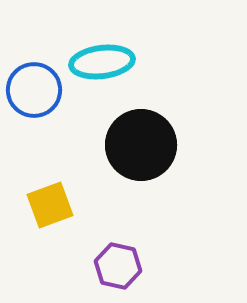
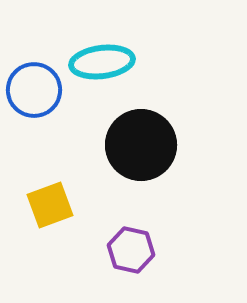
purple hexagon: moved 13 px right, 16 px up
